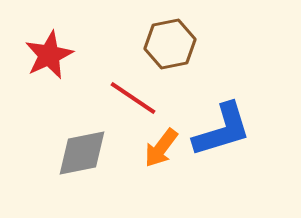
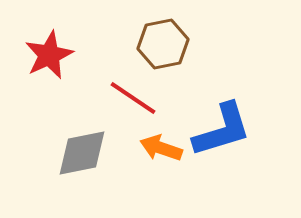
brown hexagon: moved 7 px left
orange arrow: rotated 72 degrees clockwise
